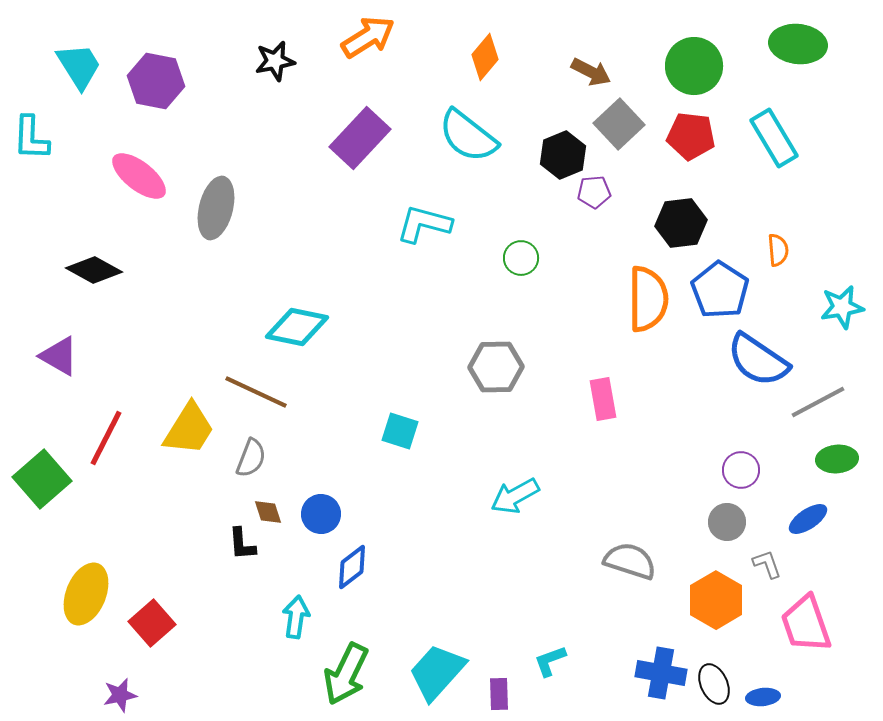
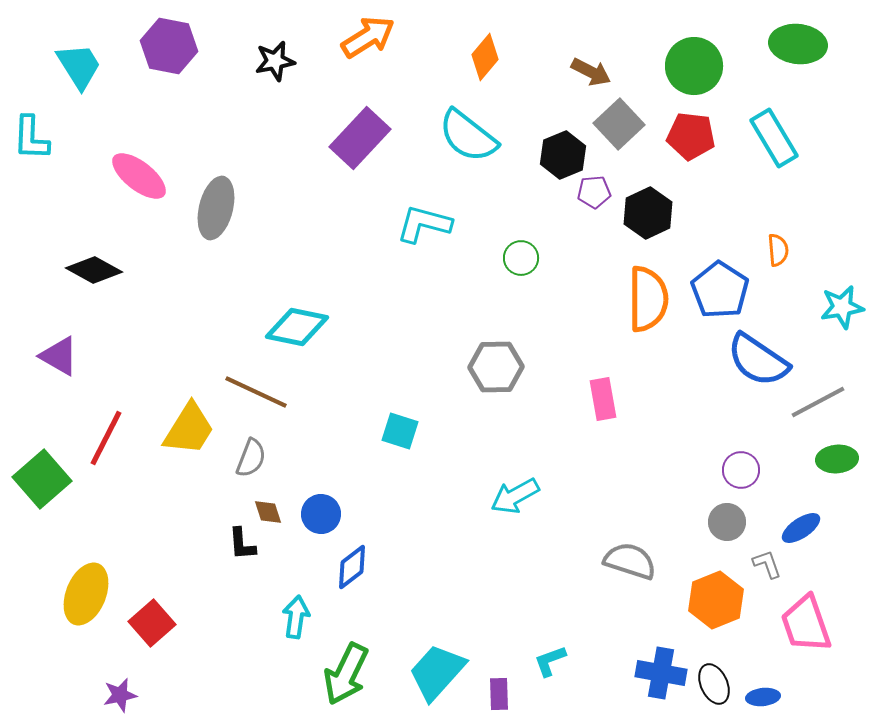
purple hexagon at (156, 81): moved 13 px right, 35 px up
black hexagon at (681, 223): moved 33 px left, 10 px up; rotated 18 degrees counterclockwise
blue ellipse at (808, 519): moved 7 px left, 9 px down
orange hexagon at (716, 600): rotated 8 degrees clockwise
